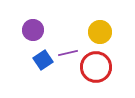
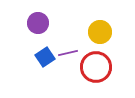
purple circle: moved 5 px right, 7 px up
blue square: moved 2 px right, 3 px up
